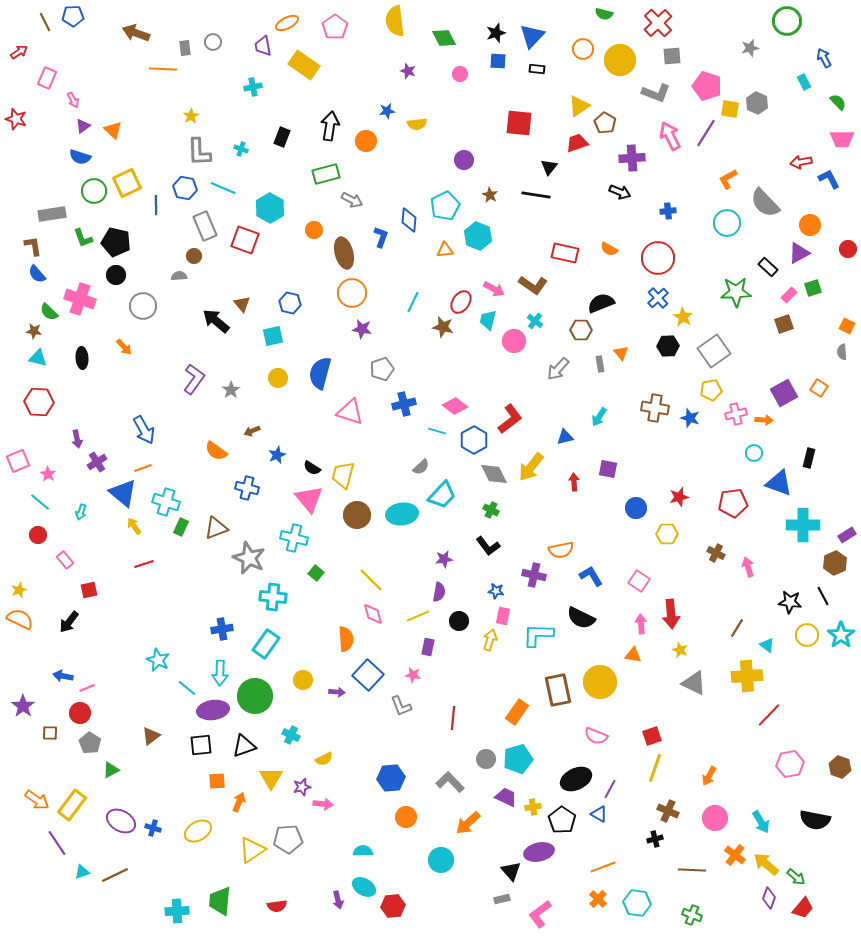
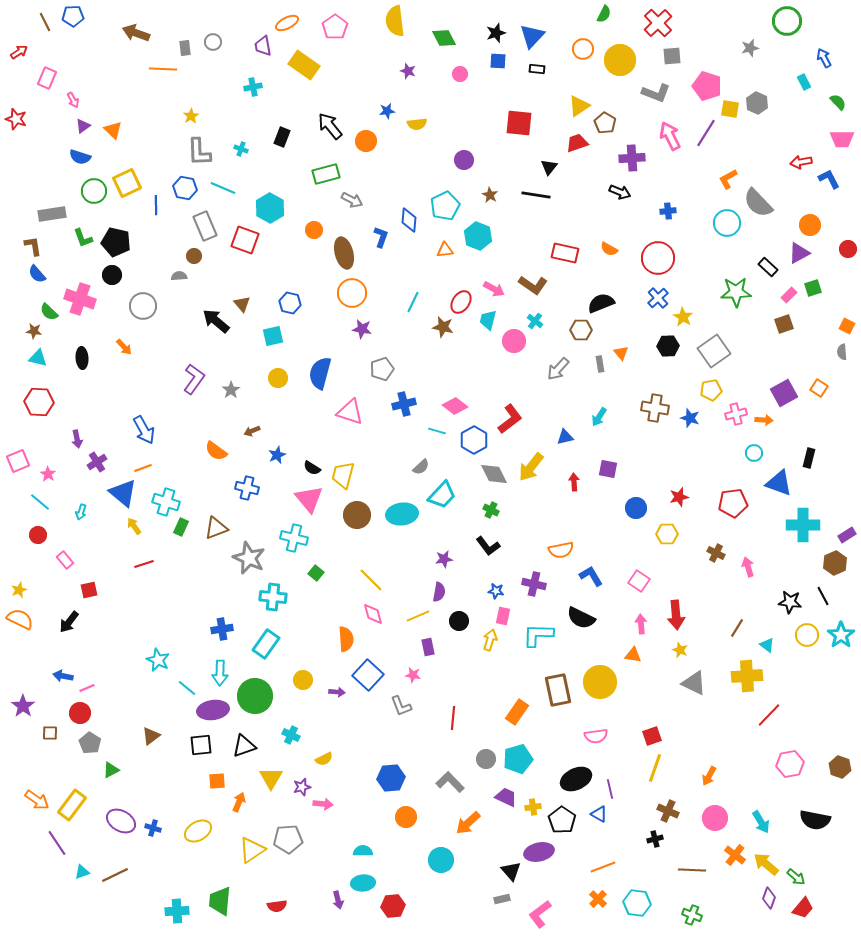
green semicircle at (604, 14): rotated 78 degrees counterclockwise
black arrow at (330, 126): rotated 48 degrees counterclockwise
gray semicircle at (765, 203): moved 7 px left
black circle at (116, 275): moved 4 px left
purple cross at (534, 575): moved 9 px down
red arrow at (671, 614): moved 5 px right, 1 px down
purple rectangle at (428, 647): rotated 24 degrees counterclockwise
pink semicircle at (596, 736): rotated 30 degrees counterclockwise
purple line at (610, 789): rotated 42 degrees counterclockwise
cyan ellipse at (364, 887): moved 1 px left, 4 px up; rotated 35 degrees counterclockwise
